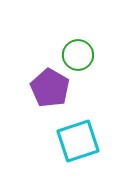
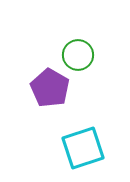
cyan square: moved 5 px right, 7 px down
